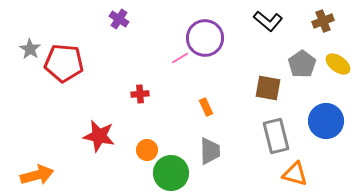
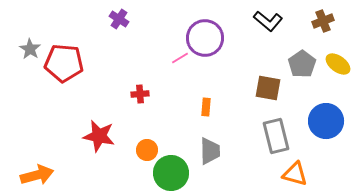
orange rectangle: rotated 30 degrees clockwise
